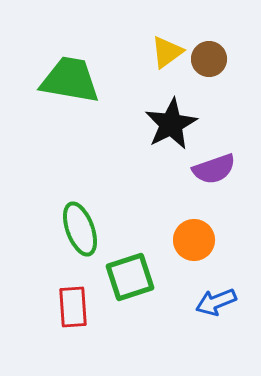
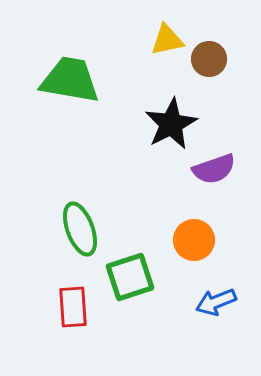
yellow triangle: moved 12 px up; rotated 24 degrees clockwise
